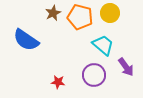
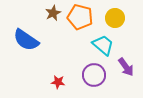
yellow circle: moved 5 px right, 5 px down
